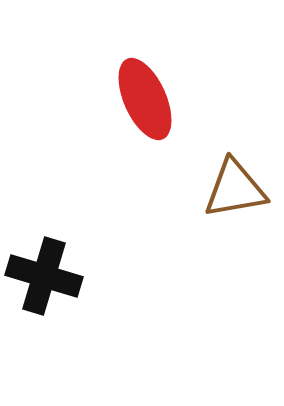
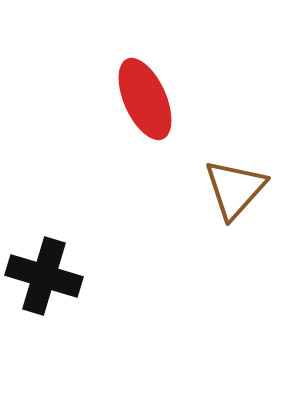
brown triangle: rotated 38 degrees counterclockwise
